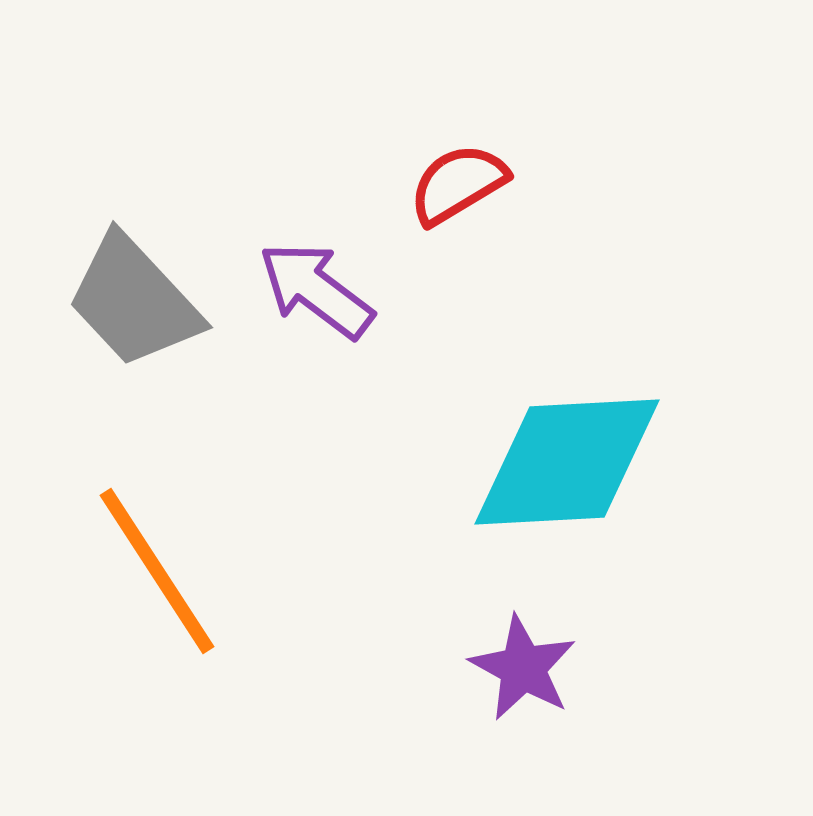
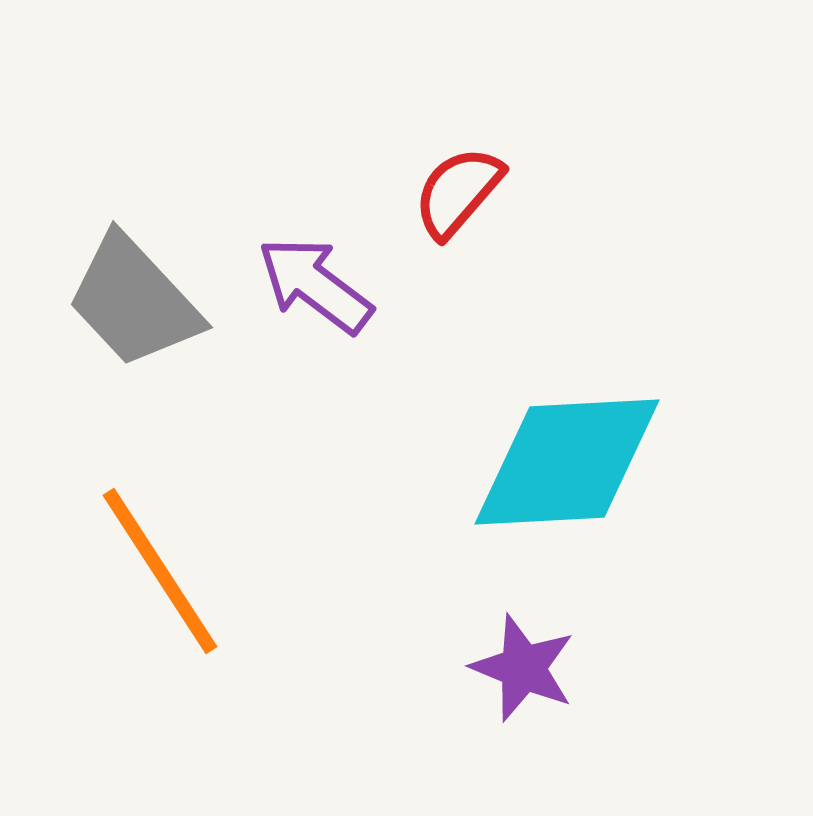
red semicircle: moved 8 px down; rotated 18 degrees counterclockwise
purple arrow: moved 1 px left, 5 px up
orange line: moved 3 px right
purple star: rotated 7 degrees counterclockwise
